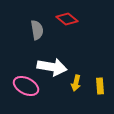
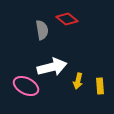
gray semicircle: moved 5 px right
white arrow: rotated 24 degrees counterclockwise
yellow arrow: moved 2 px right, 2 px up
